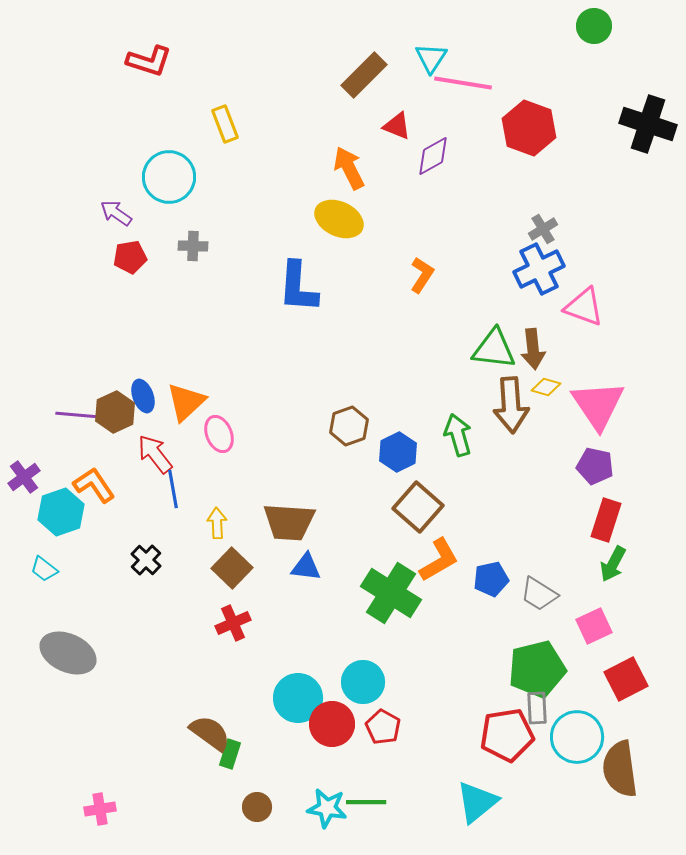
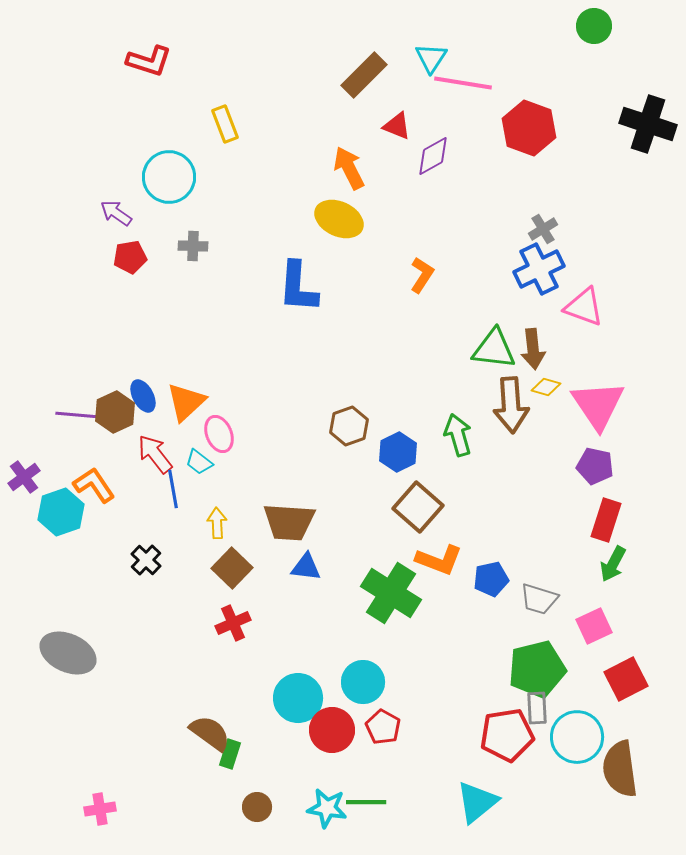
blue ellipse at (143, 396): rotated 8 degrees counterclockwise
orange L-shape at (439, 560): rotated 51 degrees clockwise
cyan trapezoid at (44, 569): moved 155 px right, 107 px up
gray trapezoid at (539, 594): moved 5 px down; rotated 15 degrees counterclockwise
red circle at (332, 724): moved 6 px down
